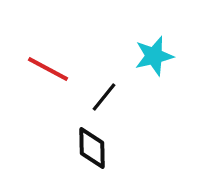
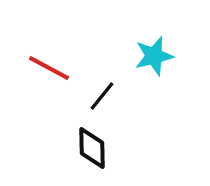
red line: moved 1 px right, 1 px up
black line: moved 2 px left, 1 px up
